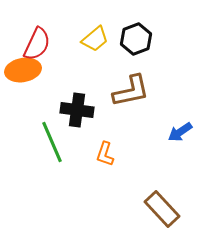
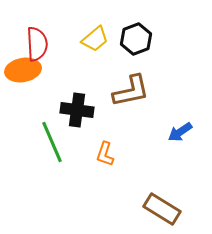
red semicircle: rotated 28 degrees counterclockwise
brown rectangle: rotated 15 degrees counterclockwise
